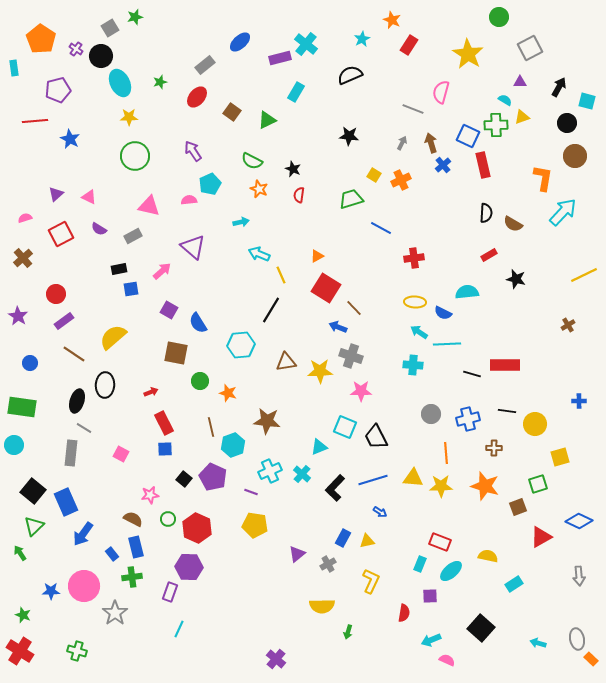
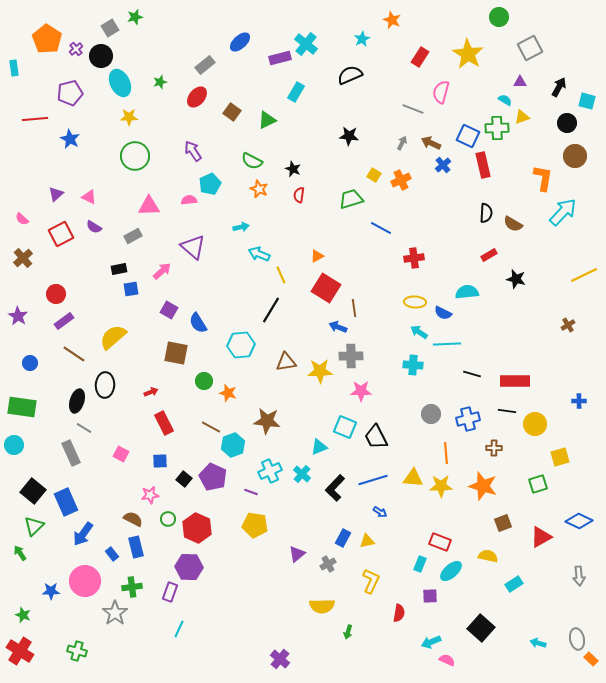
orange pentagon at (41, 39): moved 6 px right
red rectangle at (409, 45): moved 11 px right, 12 px down
purple cross at (76, 49): rotated 16 degrees clockwise
purple pentagon at (58, 90): moved 12 px right, 3 px down
red line at (35, 121): moved 2 px up
green cross at (496, 125): moved 1 px right, 3 px down
brown arrow at (431, 143): rotated 48 degrees counterclockwise
pink triangle at (149, 206): rotated 15 degrees counterclockwise
pink semicircle at (25, 218): moved 3 px left, 1 px down; rotated 120 degrees counterclockwise
cyan arrow at (241, 222): moved 5 px down
purple semicircle at (99, 229): moved 5 px left, 2 px up
brown line at (354, 308): rotated 36 degrees clockwise
gray cross at (351, 356): rotated 20 degrees counterclockwise
red rectangle at (505, 365): moved 10 px right, 16 px down
green circle at (200, 381): moved 4 px right
brown line at (211, 427): rotated 48 degrees counterclockwise
blue square at (165, 449): moved 5 px left, 12 px down
gray rectangle at (71, 453): rotated 30 degrees counterclockwise
orange star at (485, 486): moved 2 px left
brown square at (518, 507): moved 15 px left, 16 px down
green cross at (132, 577): moved 10 px down
pink circle at (84, 586): moved 1 px right, 5 px up
red semicircle at (404, 613): moved 5 px left
cyan arrow at (431, 640): moved 2 px down
purple cross at (276, 659): moved 4 px right
